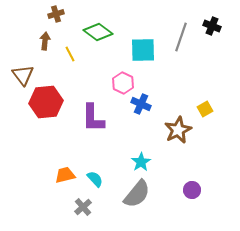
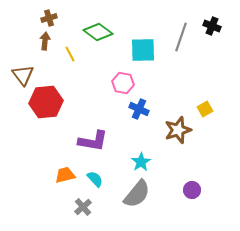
brown cross: moved 7 px left, 4 px down
pink hexagon: rotated 15 degrees counterclockwise
blue cross: moved 2 px left, 5 px down
purple L-shape: moved 23 px down; rotated 80 degrees counterclockwise
brown star: rotated 8 degrees clockwise
